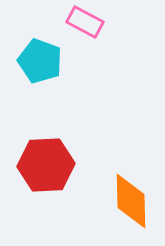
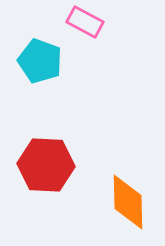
red hexagon: rotated 6 degrees clockwise
orange diamond: moved 3 px left, 1 px down
